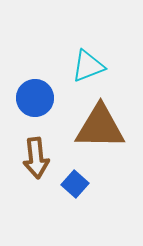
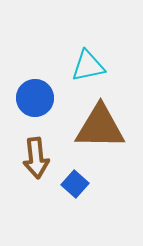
cyan triangle: rotated 9 degrees clockwise
